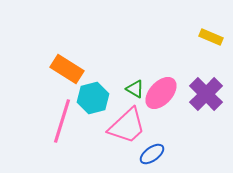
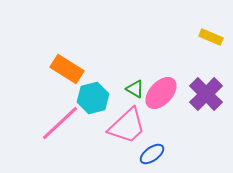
pink line: moved 2 px left, 2 px down; rotated 30 degrees clockwise
